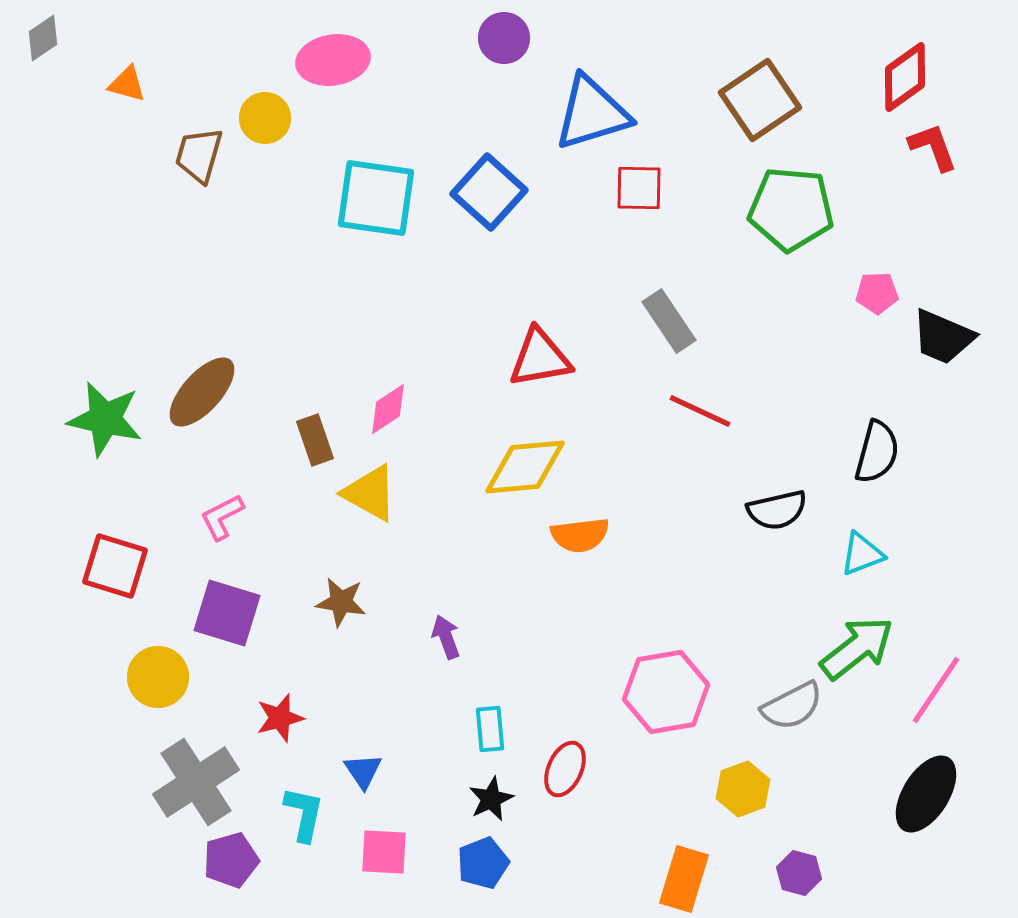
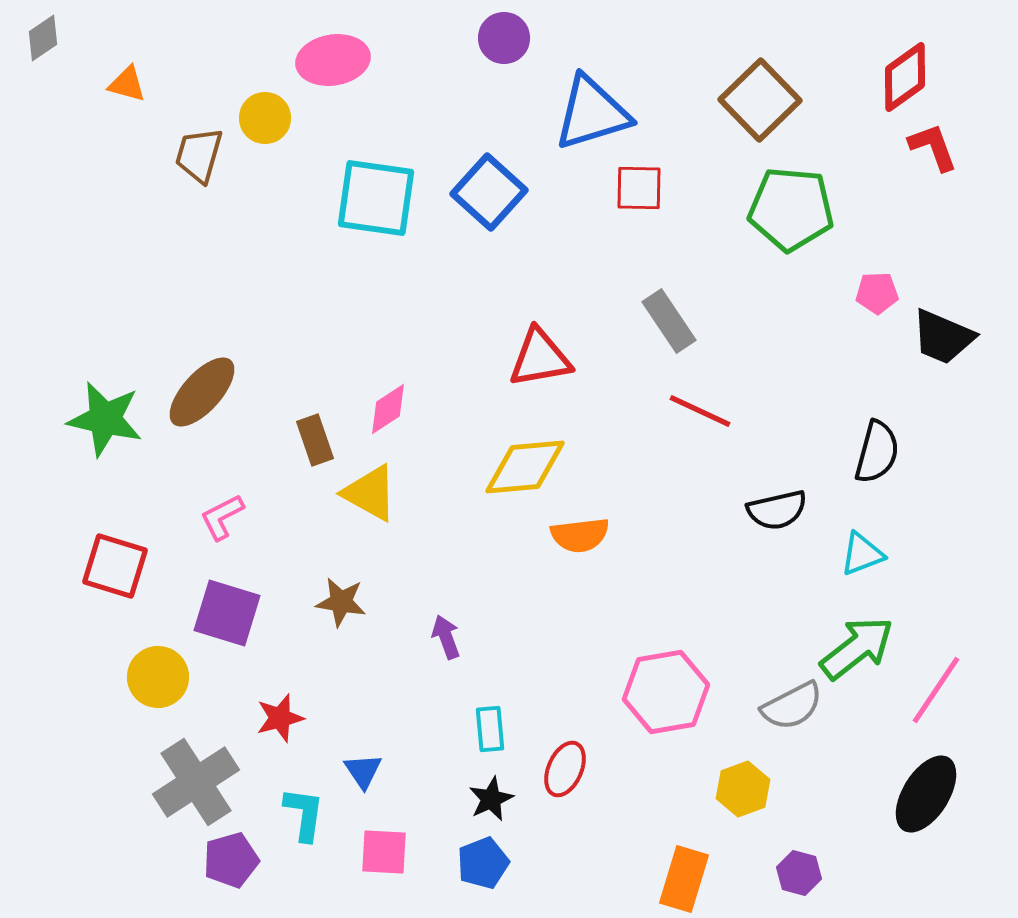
brown square at (760, 100): rotated 10 degrees counterclockwise
cyan L-shape at (304, 814): rotated 4 degrees counterclockwise
